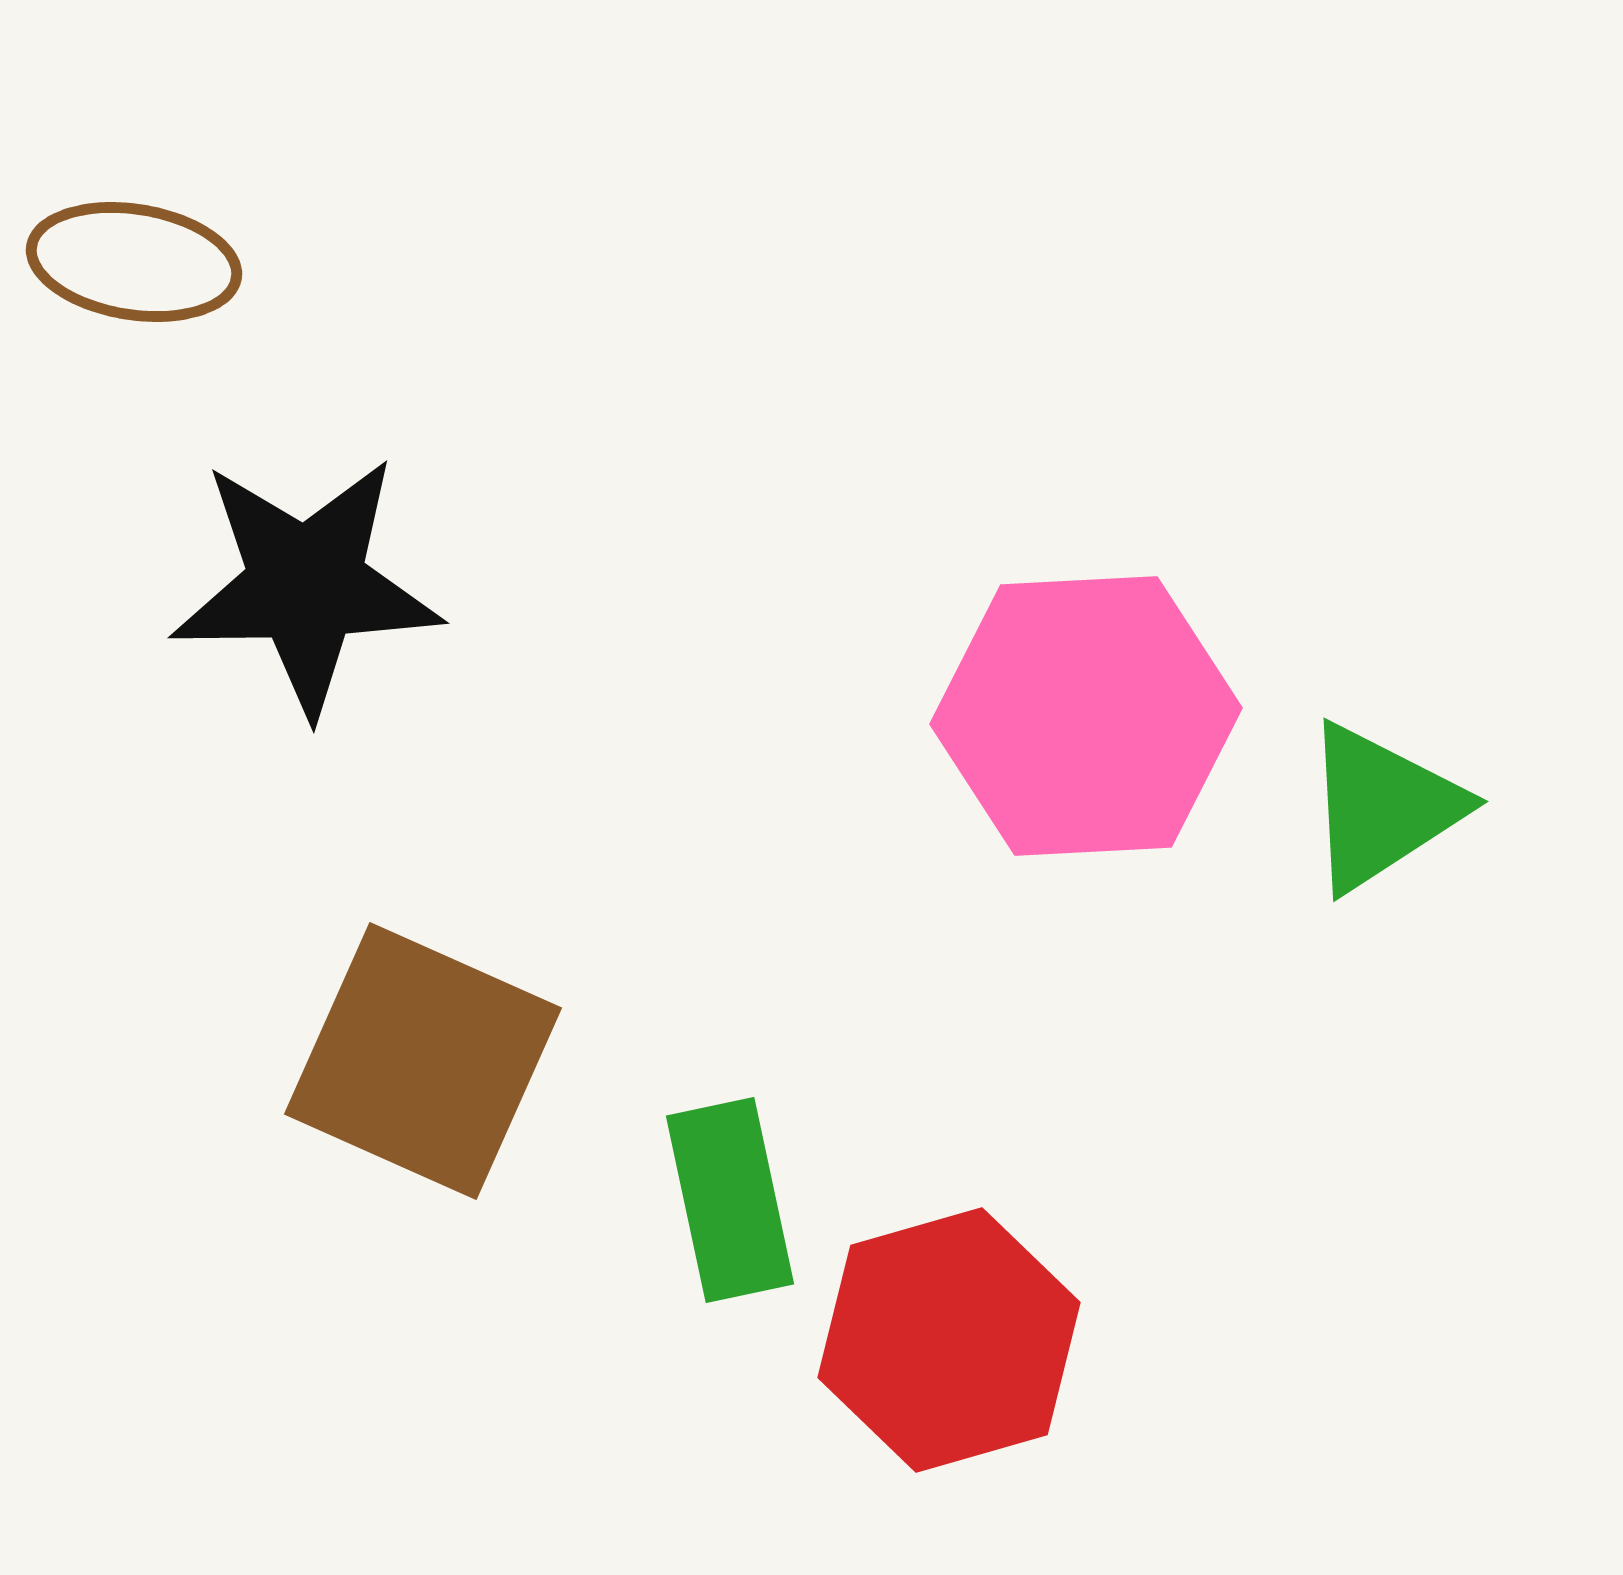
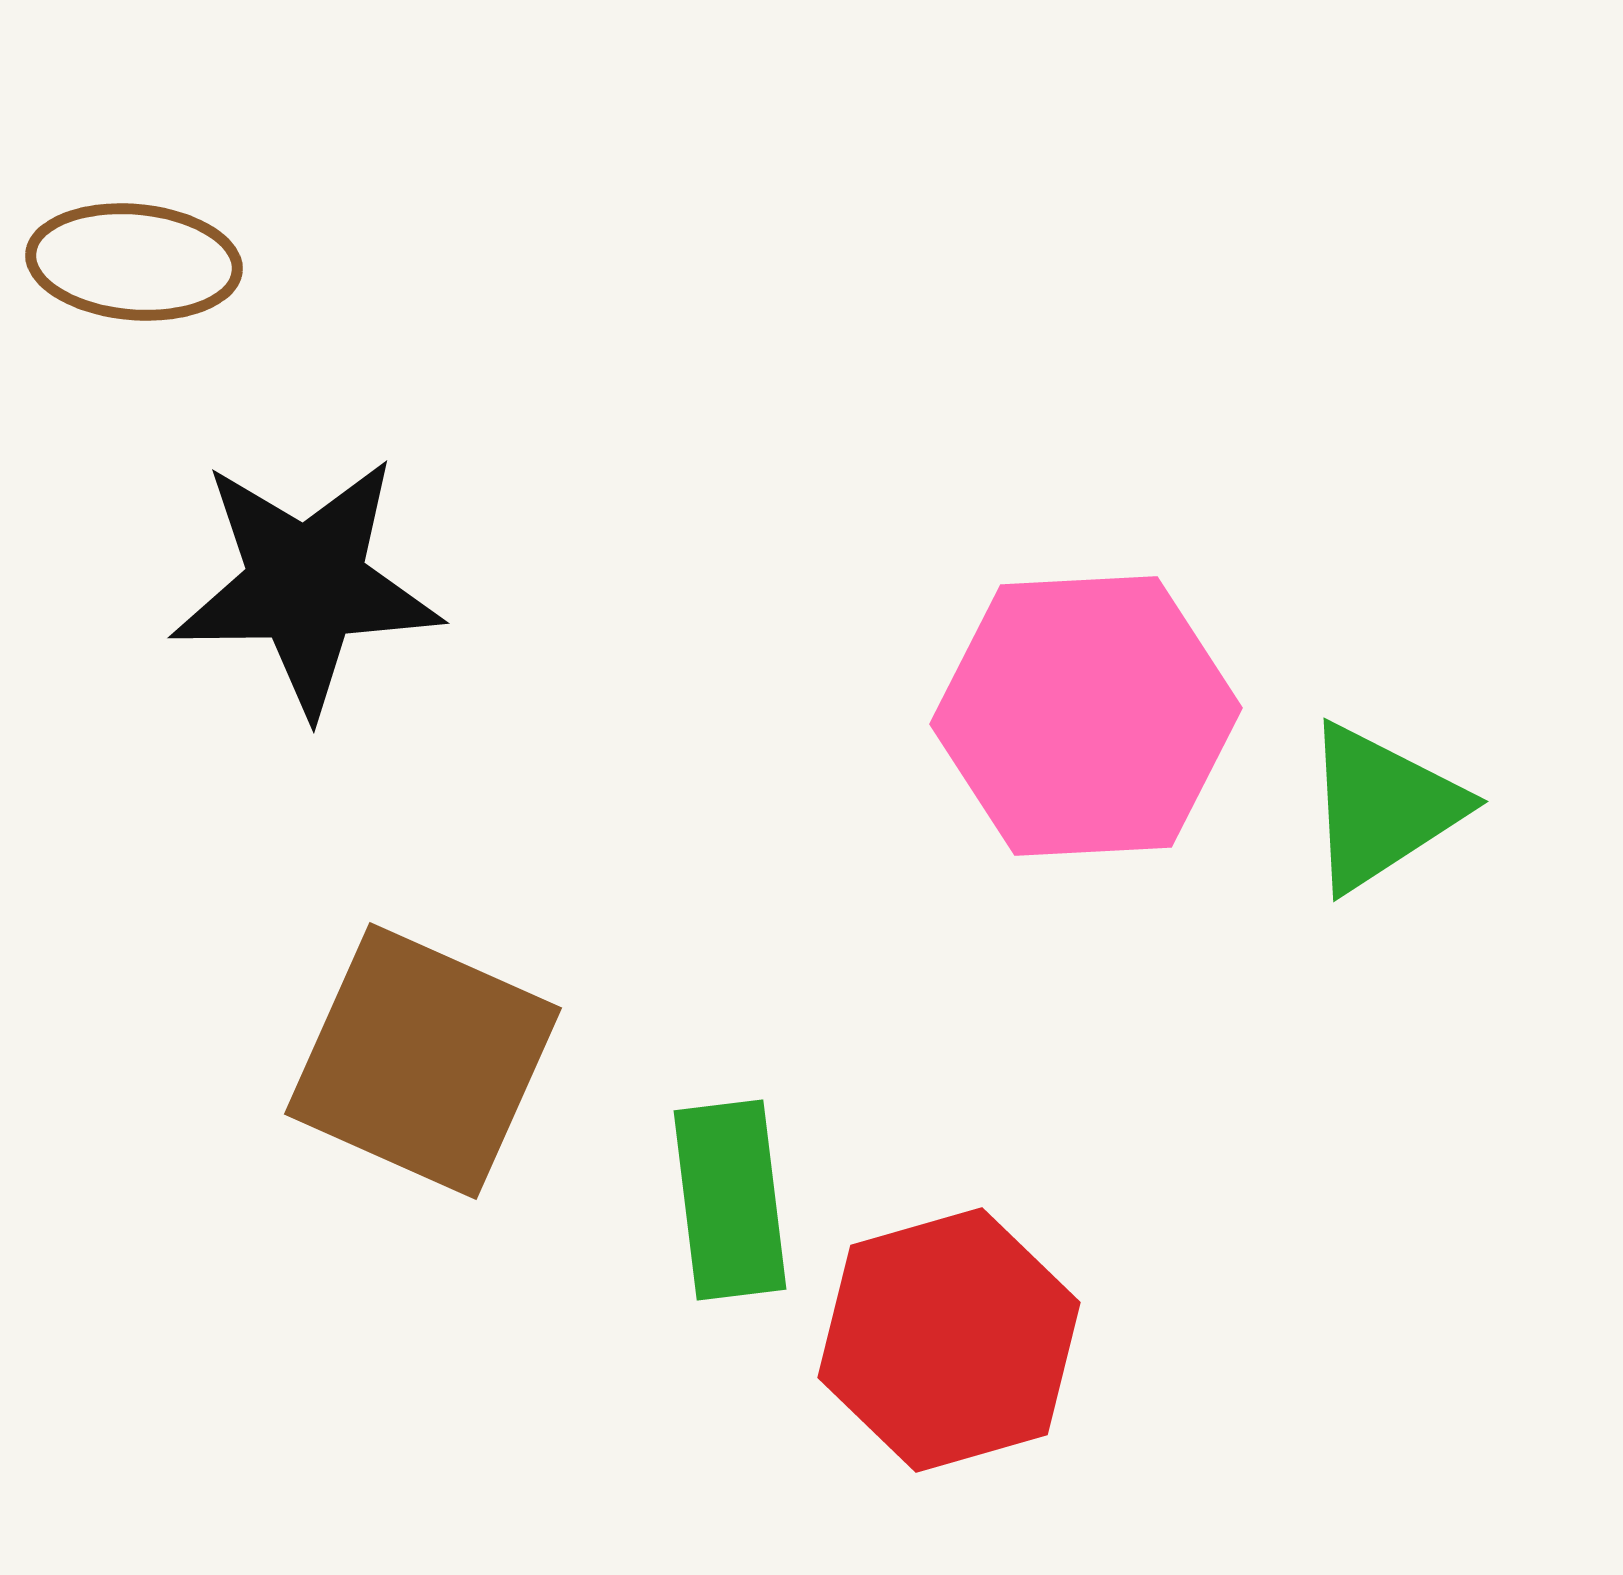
brown ellipse: rotated 4 degrees counterclockwise
green rectangle: rotated 5 degrees clockwise
